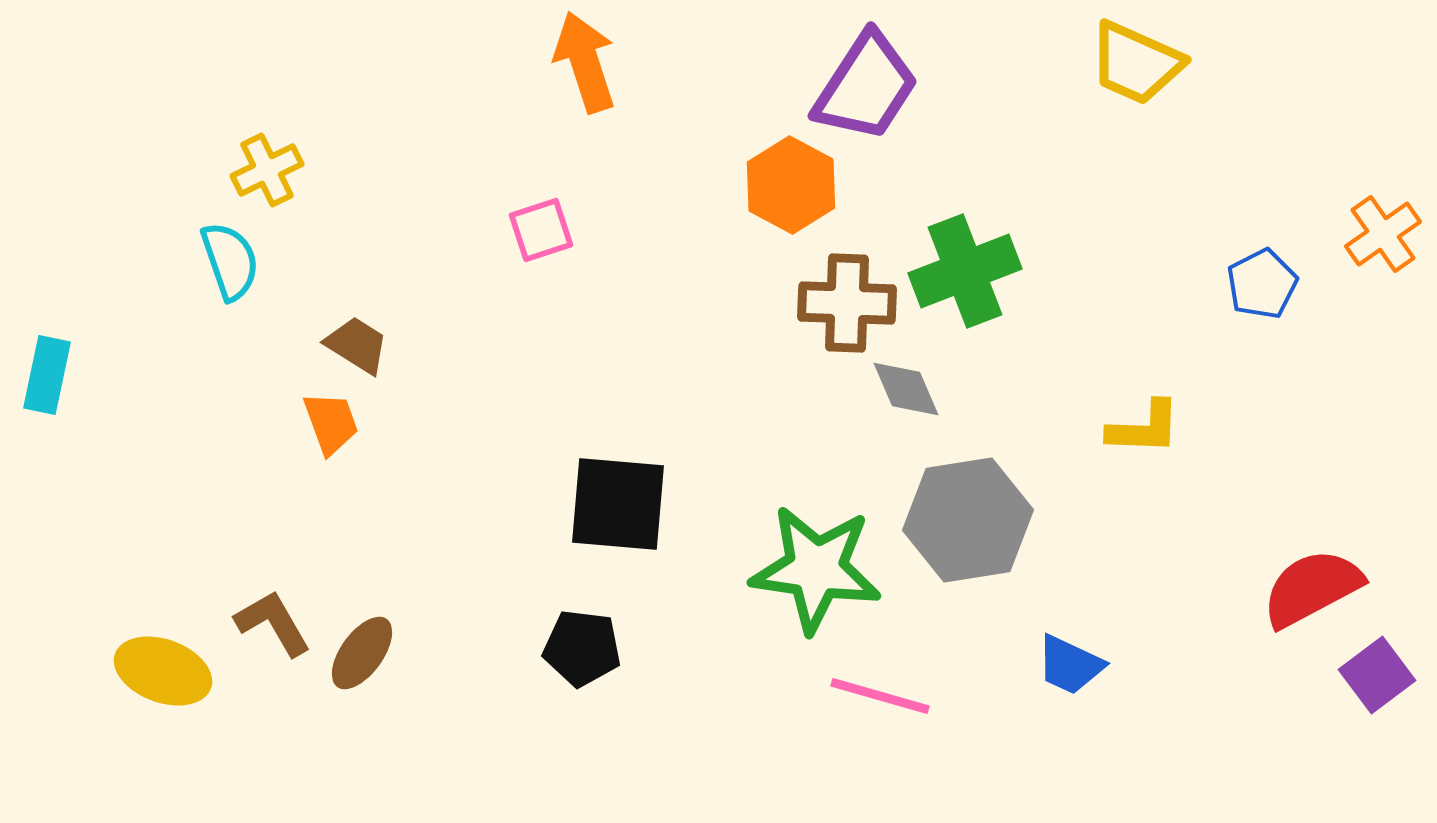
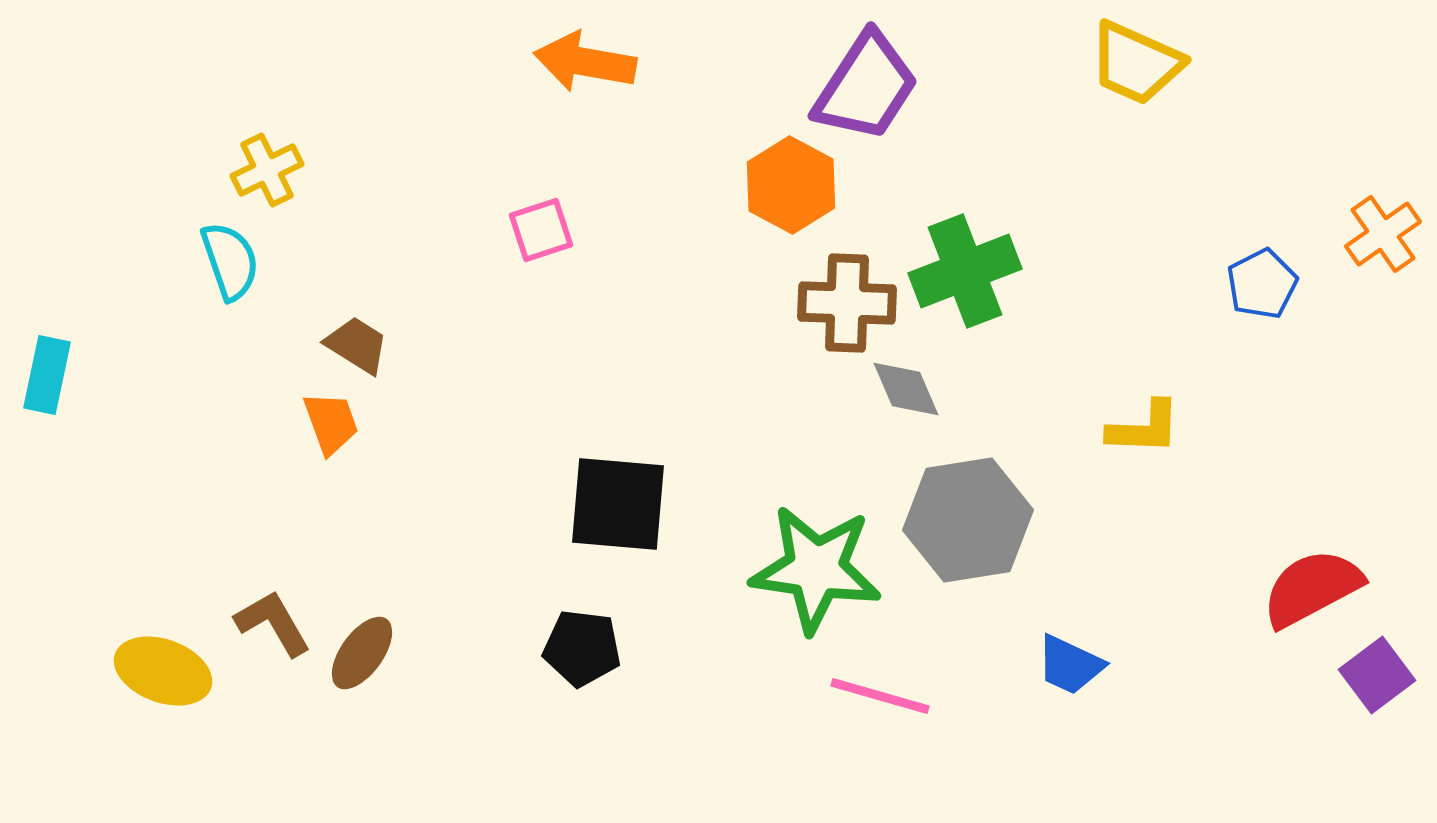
orange arrow: rotated 62 degrees counterclockwise
